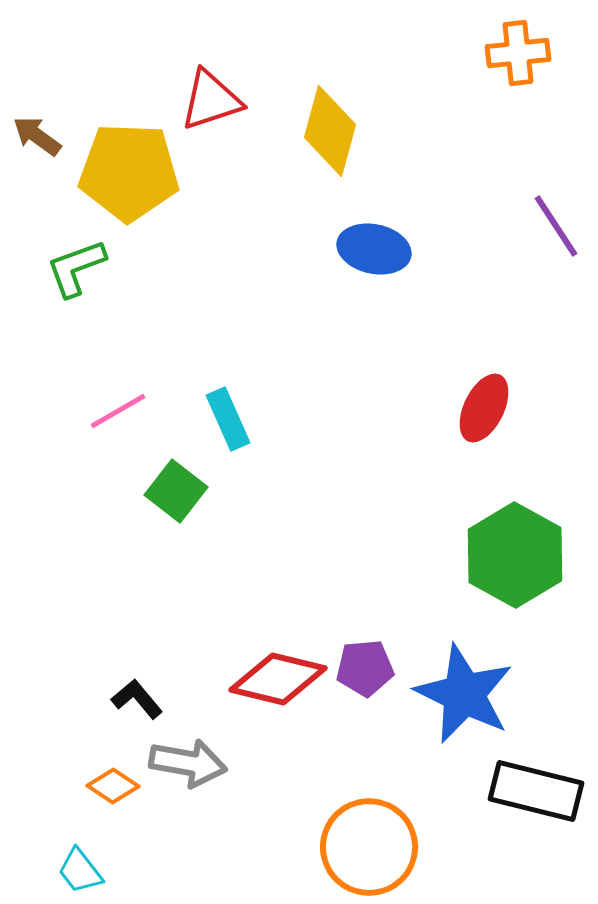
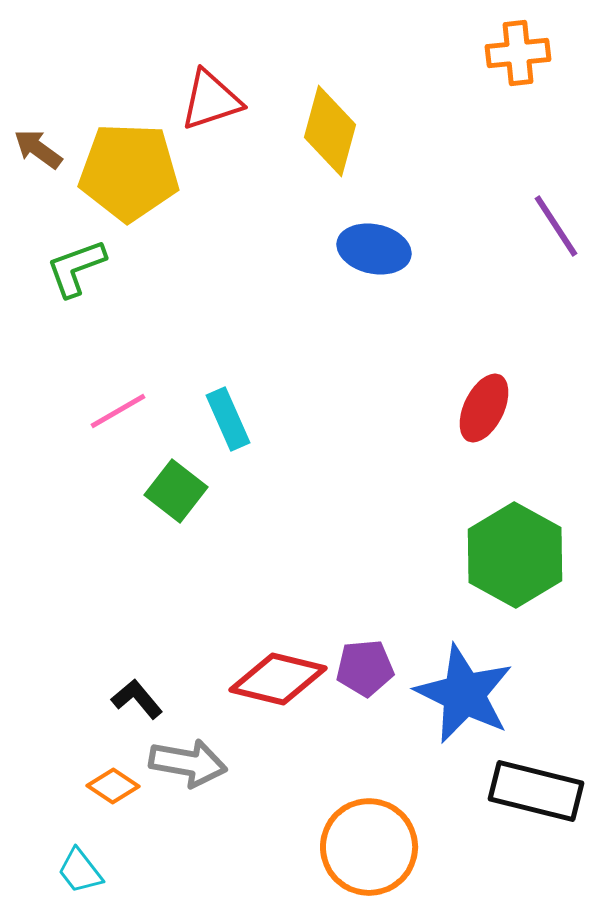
brown arrow: moved 1 px right, 13 px down
